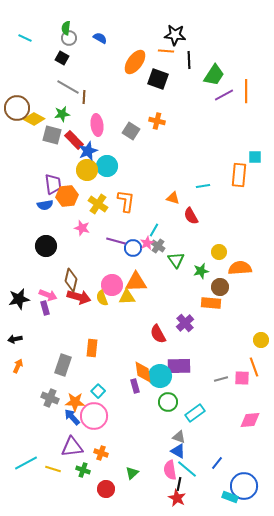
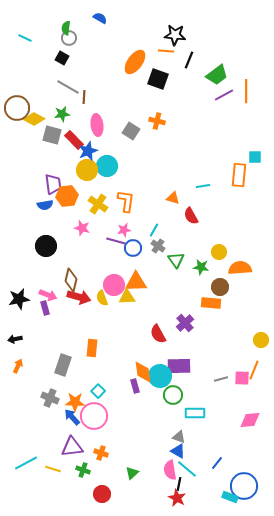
blue semicircle at (100, 38): moved 20 px up
black line at (189, 60): rotated 24 degrees clockwise
green trapezoid at (214, 75): moved 3 px right; rotated 20 degrees clockwise
pink star at (147, 243): moved 23 px left, 13 px up; rotated 16 degrees clockwise
green star at (201, 271): moved 4 px up; rotated 21 degrees clockwise
pink circle at (112, 285): moved 2 px right
orange line at (254, 367): moved 3 px down; rotated 42 degrees clockwise
green circle at (168, 402): moved 5 px right, 7 px up
cyan rectangle at (195, 413): rotated 36 degrees clockwise
red circle at (106, 489): moved 4 px left, 5 px down
